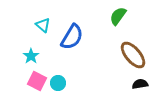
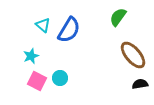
green semicircle: moved 1 px down
blue semicircle: moved 3 px left, 7 px up
cyan star: rotated 14 degrees clockwise
cyan circle: moved 2 px right, 5 px up
